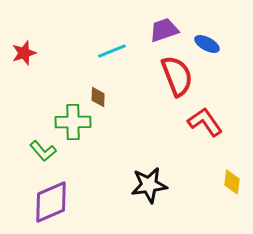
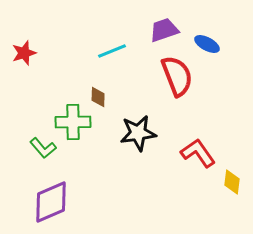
red L-shape: moved 7 px left, 31 px down
green L-shape: moved 3 px up
black star: moved 11 px left, 52 px up
